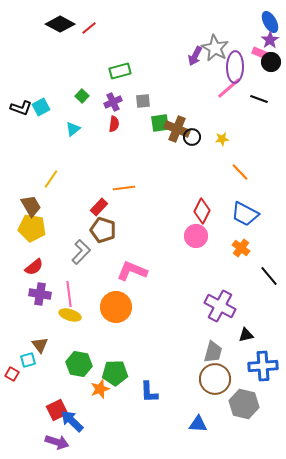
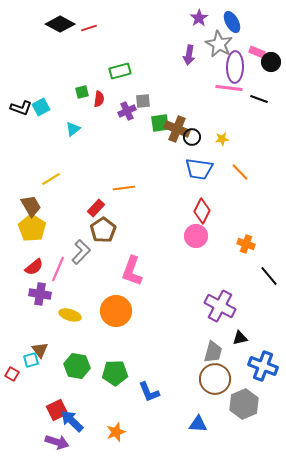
blue ellipse at (270, 22): moved 38 px left
red line at (89, 28): rotated 21 degrees clockwise
purple star at (270, 40): moved 71 px left, 22 px up
gray star at (215, 48): moved 4 px right, 4 px up
pink rectangle at (260, 53): moved 3 px left, 1 px up
purple arrow at (195, 56): moved 6 px left, 1 px up; rotated 18 degrees counterclockwise
pink line at (229, 88): rotated 48 degrees clockwise
green square at (82, 96): moved 4 px up; rotated 32 degrees clockwise
purple cross at (113, 102): moved 14 px right, 9 px down
red semicircle at (114, 124): moved 15 px left, 25 px up
yellow line at (51, 179): rotated 24 degrees clockwise
red rectangle at (99, 207): moved 3 px left, 1 px down
blue trapezoid at (245, 214): moved 46 px left, 45 px up; rotated 20 degrees counterclockwise
yellow pentagon at (32, 228): rotated 24 degrees clockwise
brown pentagon at (103, 230): rotated 20 degrees clockwise
orange cross at (241, 248): moved 5 px right, 4 px up; rotated 18 degrees counterclockwise
pink L-shape at (132, 271): rotated 92 degrees counterclockwise
pink line at (69, 294): moved 11 px left, 25 px up; rotated 30 degrees clockwise
orange circle at (116, 307): moved 4 px down
black triangle at (246, 335): moved 6 px left, 3 px down
brown triangle at (40, 345): moved 5 px down
cyan square at (28, 360): moved 3 px right
green hexagon at (79, 364): moved 2 px left, 2 px down
blue cross at (263, 366): rotated 24 degrees clockwise
orange star at (100, 389): moved 16 px right, 43 px down
blue L-shape at (149, 392): rotated 20 degrees counterclockwise
gray hexagon at (244, 404): rotated 24 degrees clockwise
